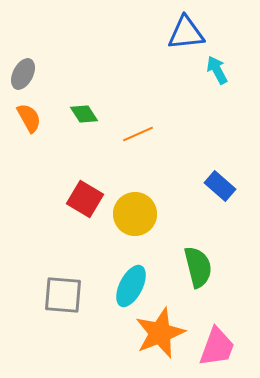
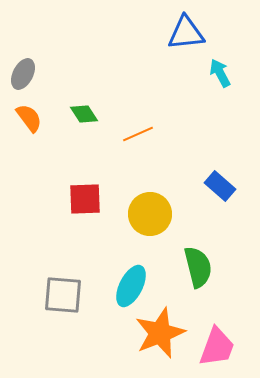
cyan arrow: moved 3 px right, 3 px down
orange semicircle: rotated 8 degrees counterclockwise
red square: rotated 33 degrees counterclockwise
yellow circle: moved 15 px right
